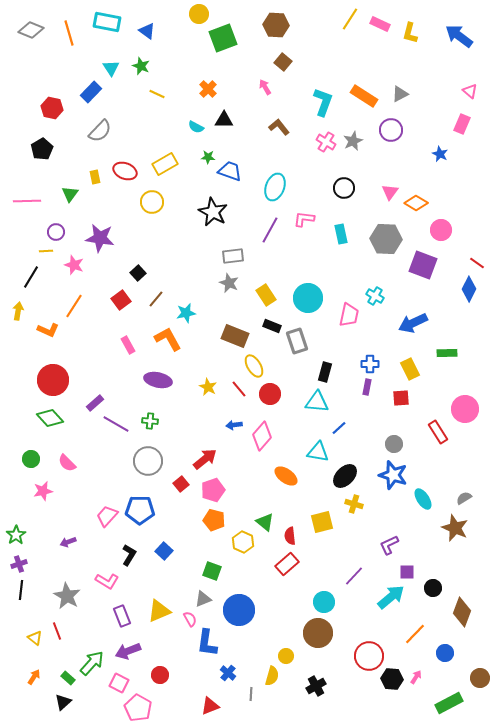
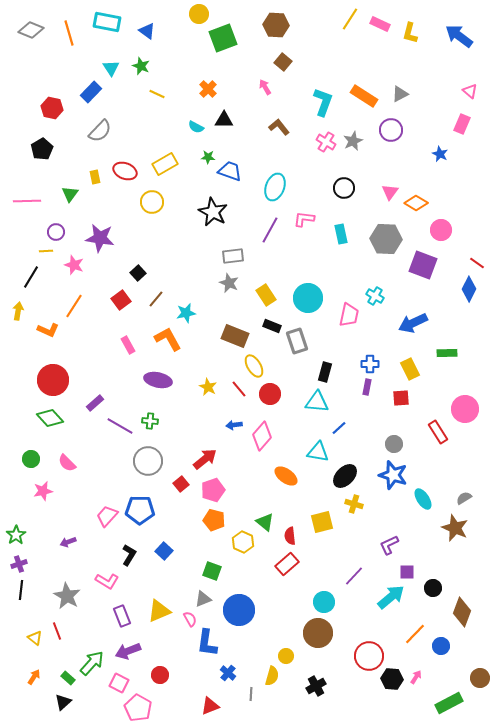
purple line at (116, 424): moved 4 px right, 2 px down
blue circle at (445, 653): moved 4 px left, 7 px up
